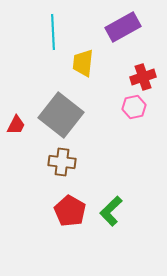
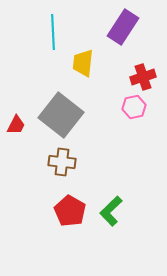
purple rectangle: rotated 28 degrees counterclockwise
